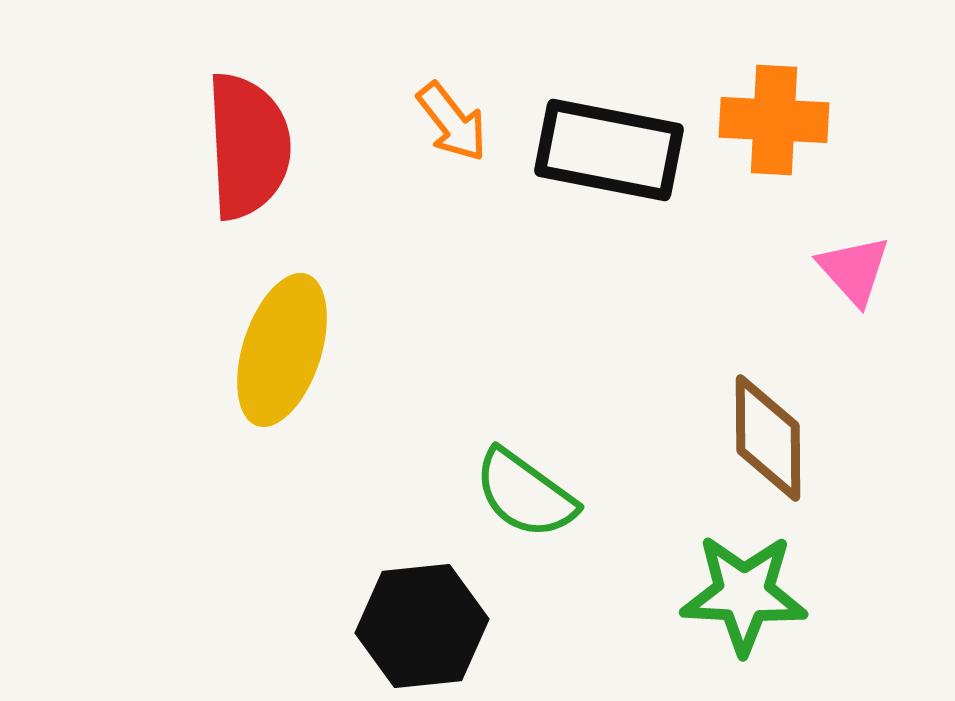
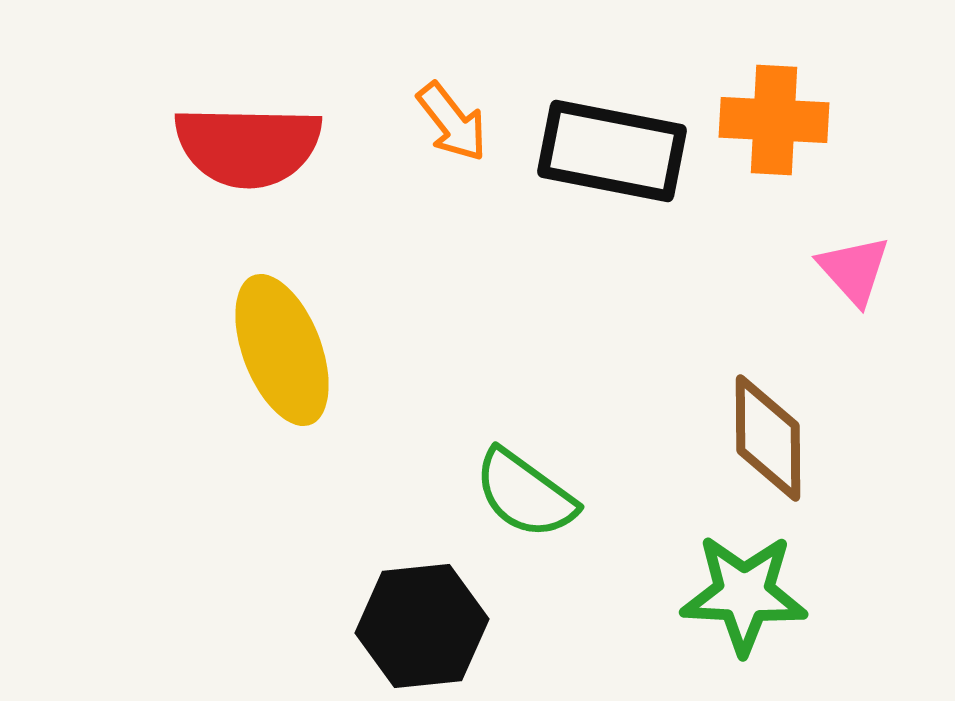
red semicircle: rotated 94 degrees clockwise
black rectangle: moved 3 px right, 1 px down
yellow ellipse: rotated 39 degrees counterclockwise
